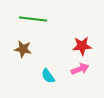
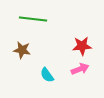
brown star: moved 1 px left, 1 px down
cyan semicircle: moved 1 px left, 1 px up
